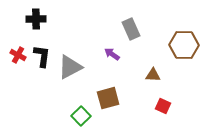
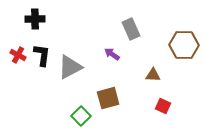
black cross: moved 1 px left
black L-shape: moved 1 px up
